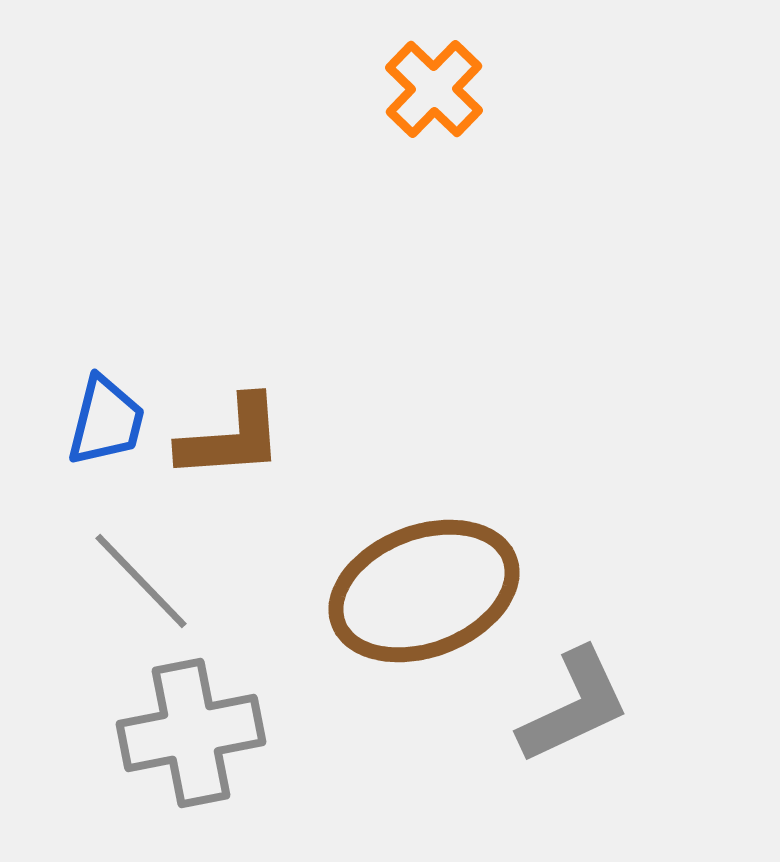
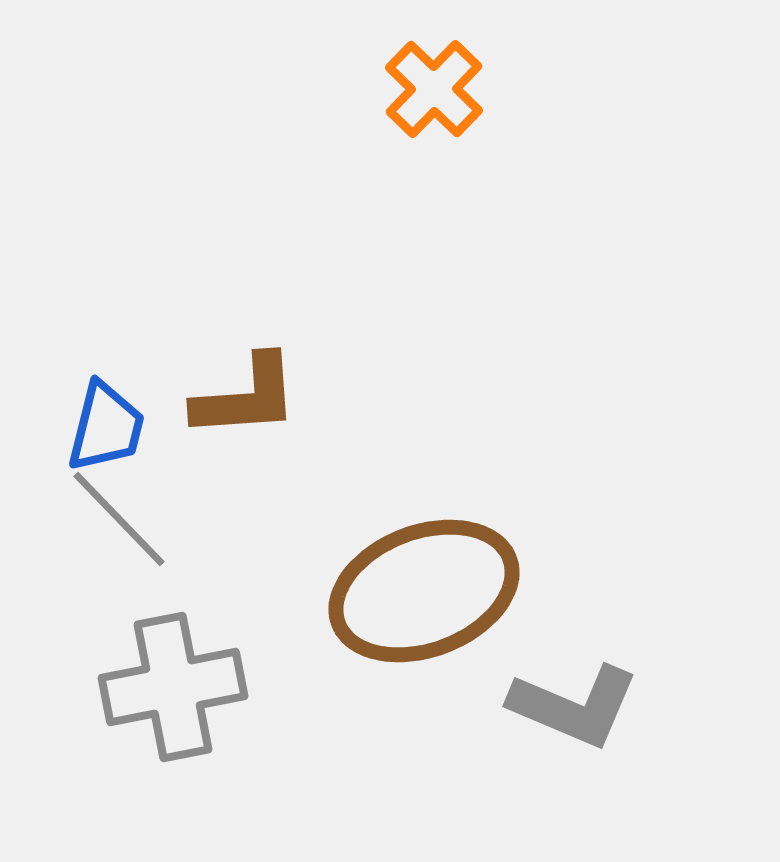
blue trapezoid: moved 6 px down
brown L-shape: moved 15 px right, 41 px up
gray line: moved 22 px left, 62 px up
gray L-shape: rotated 48 degrees clockwise
gray cross: moved 18 px left, 46 px up
